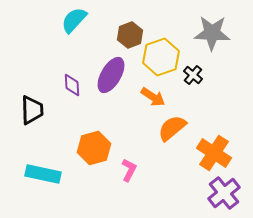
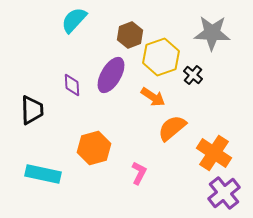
pink L-shape: moved 10 px right, 3 px down
